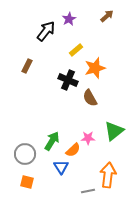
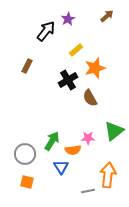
purple star: moved 1 px left
black cross: rotated 36 degrees clockwise
orange semicircle: rotated 35 degrees clockwise
